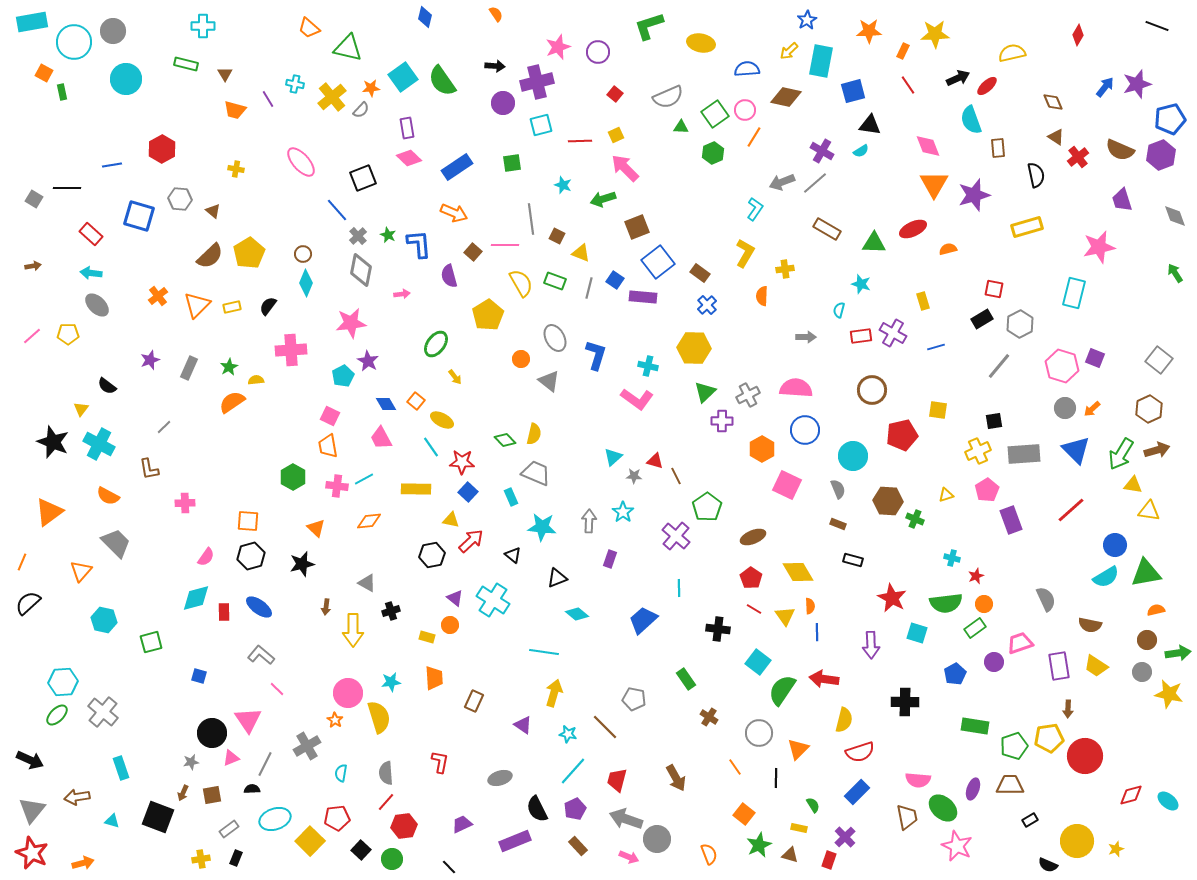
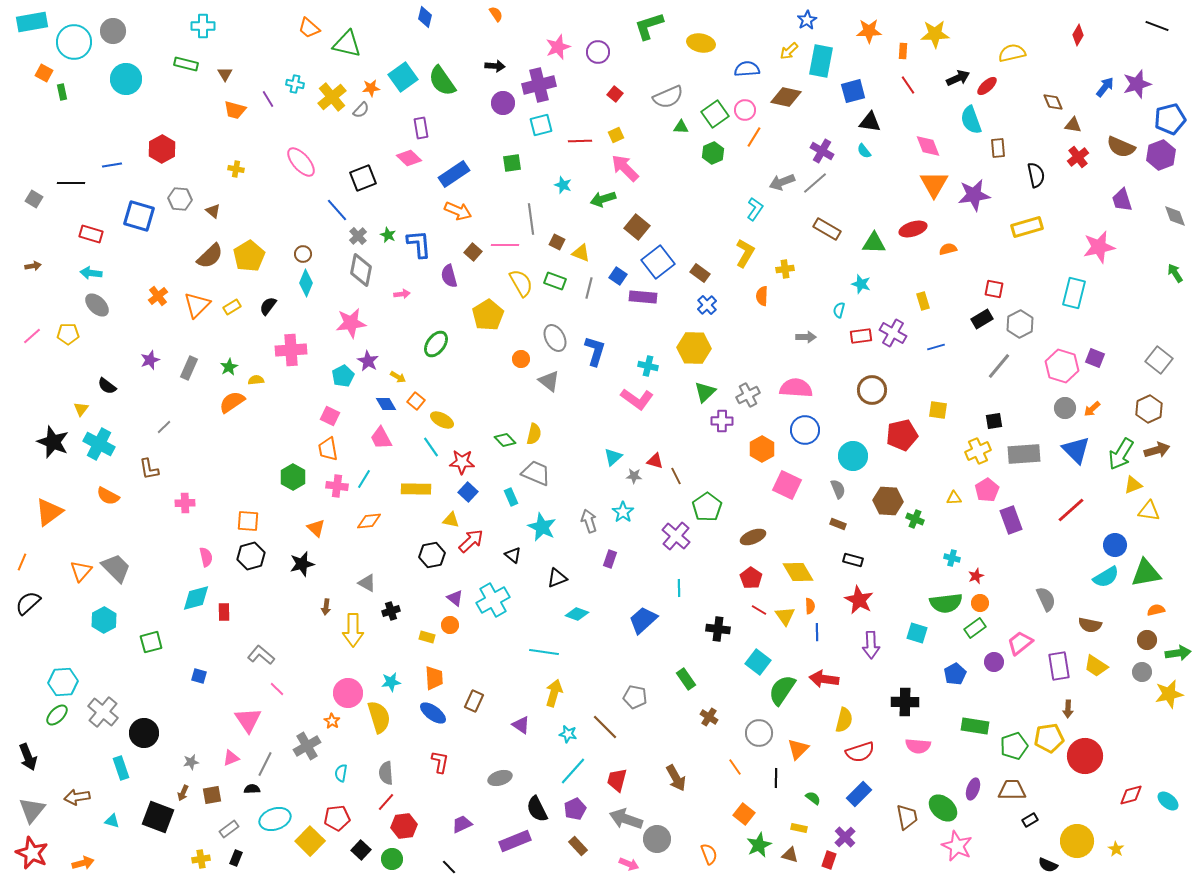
green triangle at (348, 48): moved 1 px left, 4 px up
orange rectangle at (903, 51): rotated 21 degrees counterclockwise
purple cross at (537, 82): moved 2 px right, 3 px down
black triangle at (870, 125): moved 3 px up
purple rectangle at (407, 128): moved 14 px right
brown triangle at (1056, 137): moved 17 px right, 12 px up; rotated 24 degrees counterclockwise
brown semicircle at (1120, 150): moved 1 px right, 3 px up
cyan semicircle at (861, 151): moved 3 px right; rotated 84 degrees clockwise
blue rectangle at (457, 167): moved 3 px left, 7 px down
black line at (67, 188): moved 4 px right, 5 px up
purple star at (974, 195): rotated 8 degrees clockwise
orange arrow at (454, 213): moved 4 px right, 2 px up
brown square at (637, 227): rotated 30 degrees counterclockwise
red ellipse at (913, 229): rotated 8 degrees clockwise
red rectangle at (91, 234): rotated 25 degrees counterclockwise
brown square at (557, 236): moved 6 px down
yellow pentagon at (249, 253): moved 3 px down
blue square at (615, 280): moved 3 px right, 4 px up
yellow rectangle at (232, 307): rotated 18 degrees counterclockwise
blue L-shape at (596, 355): moved 1 px left, 4 px up
yellow arrow at (455, 377): moved 57 px left; rotated 21 degrees counterclockwise
orange trapezoid at (328, 446): moved 3 px down
cyan line at (364, 479): rotated 30 degrees counterclockwise
yellow triangle at (1133, 485): rotated 30 degrees counterclockwise
yellow triangle at (946, 495): moved 8 px right, 3 px down; rotated 14 degrees clockwise
gray arrow at (589, 521): rotated 20 degrees counterclockwise
cyan star at (542, 527): rotated 20 degrees clockwise
gray trapezoid at (116, 543): moved 25 px down
pink semicircle at (206, 557): rotated 48 degrees counterclockwise
red star at (892, 598): moved 33 px left, 2 px down
cyan cross at (493, 600): rotated 28 degrees clockwise
orange circle at (984, 604): moved 4 px left, 1 px up
blue ellipse at (259, 607): moved 174 px right, 106 px down
red line at (754, 609): moved 5 px right, 1 px down
cyan diamond at (577, 614): rotated 20 degrees counterclockwise
cyan hexagon at (104, 620): rotated 20 degrees clockwise
pink trapezoid at (1020, 643): rotated 20 degrees counterclockwise
yellow star at (1169, 694): rotated 24 degrees counterclockwise
gray pentagon at (634, 699): moved 1 px right, 2 px up
orange star at (335, 720): moved 3 px left, 1 px down
purple triangle at (523, 725): moved 2 px left
black circle at (212, 733): moved 68 px left
black arrow at (30, 760): moved 2 px left, 3 px up; rotated 44 degrees clockwise
pink semicircle at (918, 780): moved 34 px up
brown trapezoid at (1010, 785): moved 2 px right, 5 px down
blue rectangle at (857, 792): moved 2 px right, 2 px down
green semicircle at (813, 805): moved 7 px up; rotated 21 degrees counterclockwise
yellow star at (1116, 849): rotated 21 degrees counterclockwise
pink arrow at (629, 857): moved 7 px down
